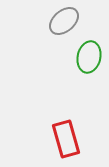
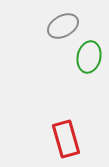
gray ellipse: moved 1 px left, 5 px down; rotated 12 degrees clockwise
